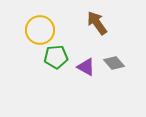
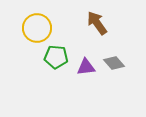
yellow circle: moved 3 px left, 2 px up
green pentagon: rotated 10 degrees clockwise
purple triangle: rotated 36 degrees counterclockwise
